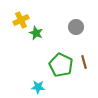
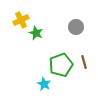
green pentagon: rotated 25 degrees clockwise
cyan star: moved 6 px right, 3 px up; rotated 24 degrees clockwise
